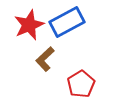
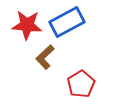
red star: moved 2 px left; rotated 28 degrees clockwise
brown L-shape: moved 2 px up
